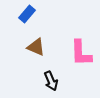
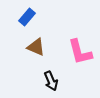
blue rectangle: moved 3 px down
pink L-shape: moved 1 px left, 1 px up; rotated 12 degrees counterclockwise
